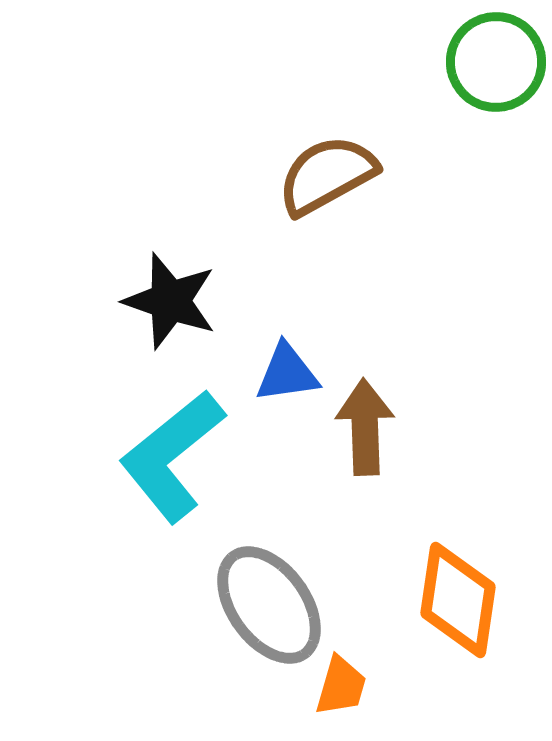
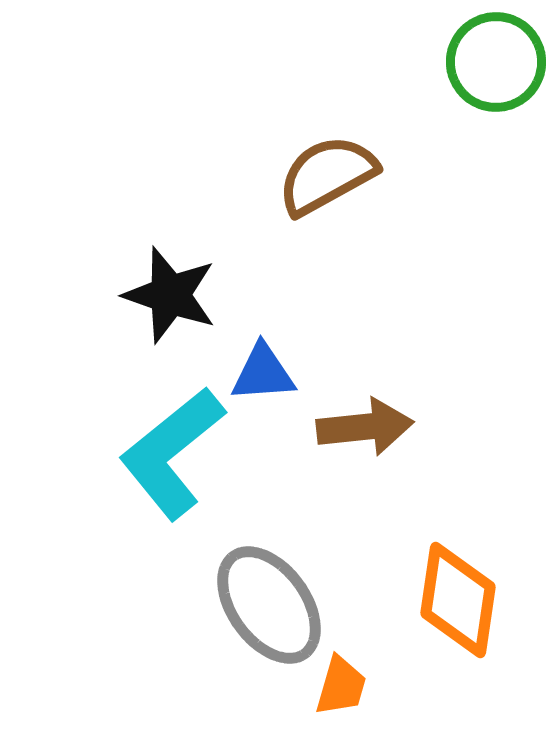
black star: moved 6 px up
blue triangle: moved 24 px left; rotated 4 degrees clockwise
brown arrow: rotated 86 degrees clockwise
cyan L-shape: moved 3 px up
